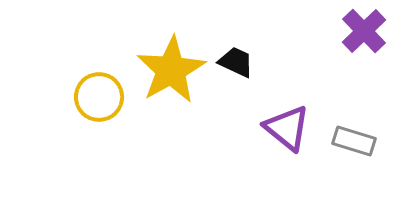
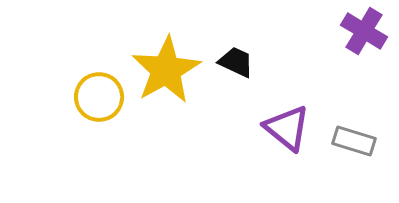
purple cross: rotated 15 degrees counterclockwise
yellow star: moved 5 px left
